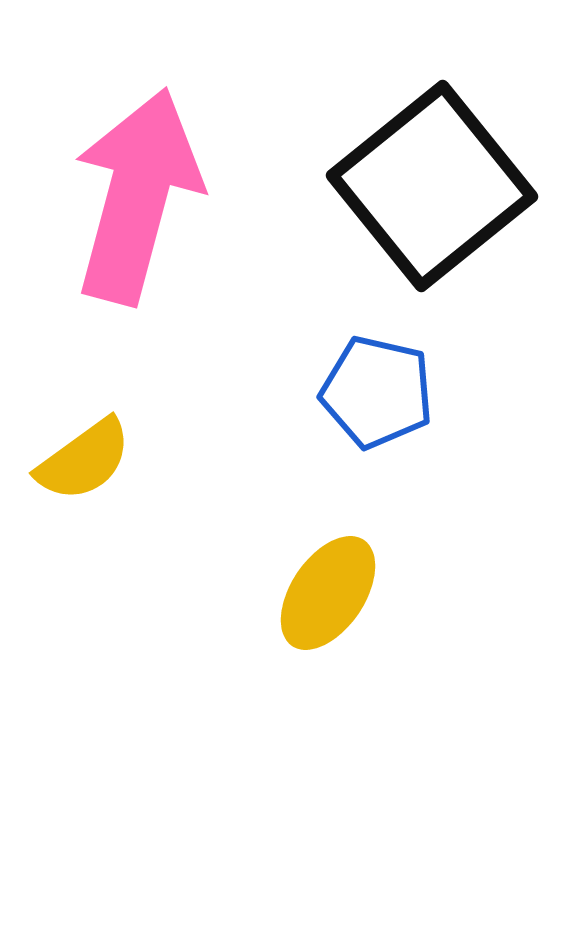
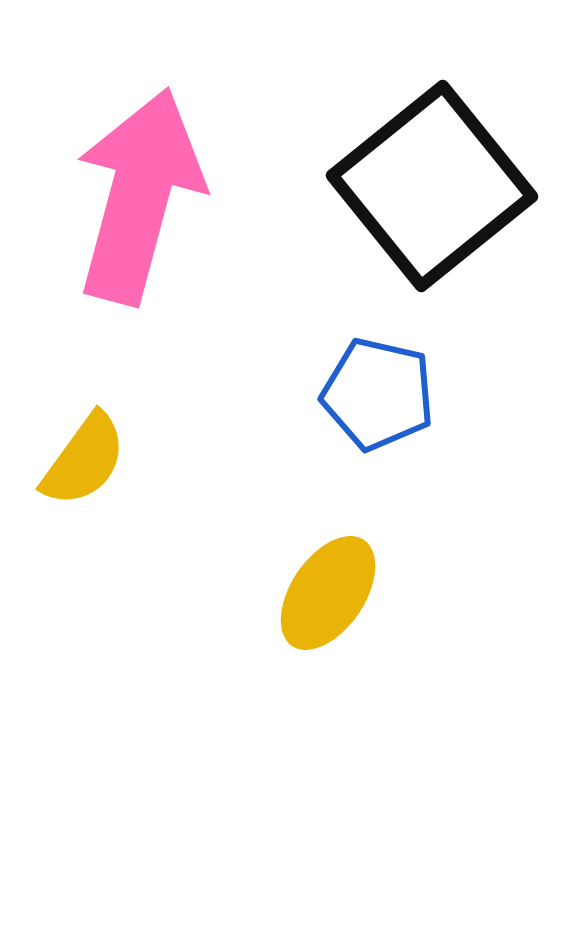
pink arrow: moved 2 px right
blue pentagon: moved 1 px right, 2 px down
yellow semicircle: rotated 18 degrees counterclockwise
